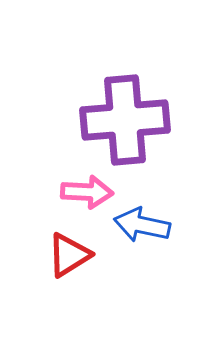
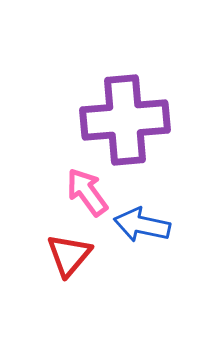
pink arrow: rotated 129 degrees counterclockwise
red triangle: rotated 18 degrees counterclockwise
